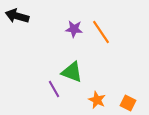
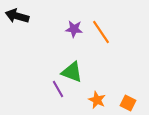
purple line: moved 4 px right
